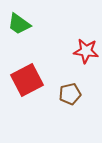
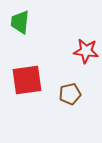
green trapezoid: moved 1 px right, 2 px up; rotated 60 degrees clockwise
red square: rotated 20 degrees clockwise
